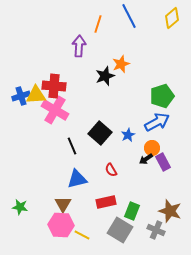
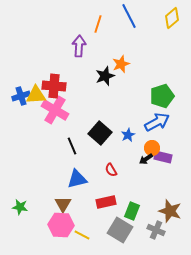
purple rectangle: moved 5 px up; rotated 48 degrees counterclockwise
